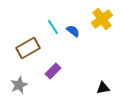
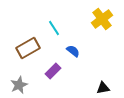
cyan line: moved 1 px right, 1 px down
blue semicircle: moved 20 px down
